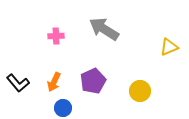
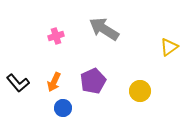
pink cross: rotated 14 degrees counterclockwise
yellow triangle: rotated 12 degrees counterclockwise
